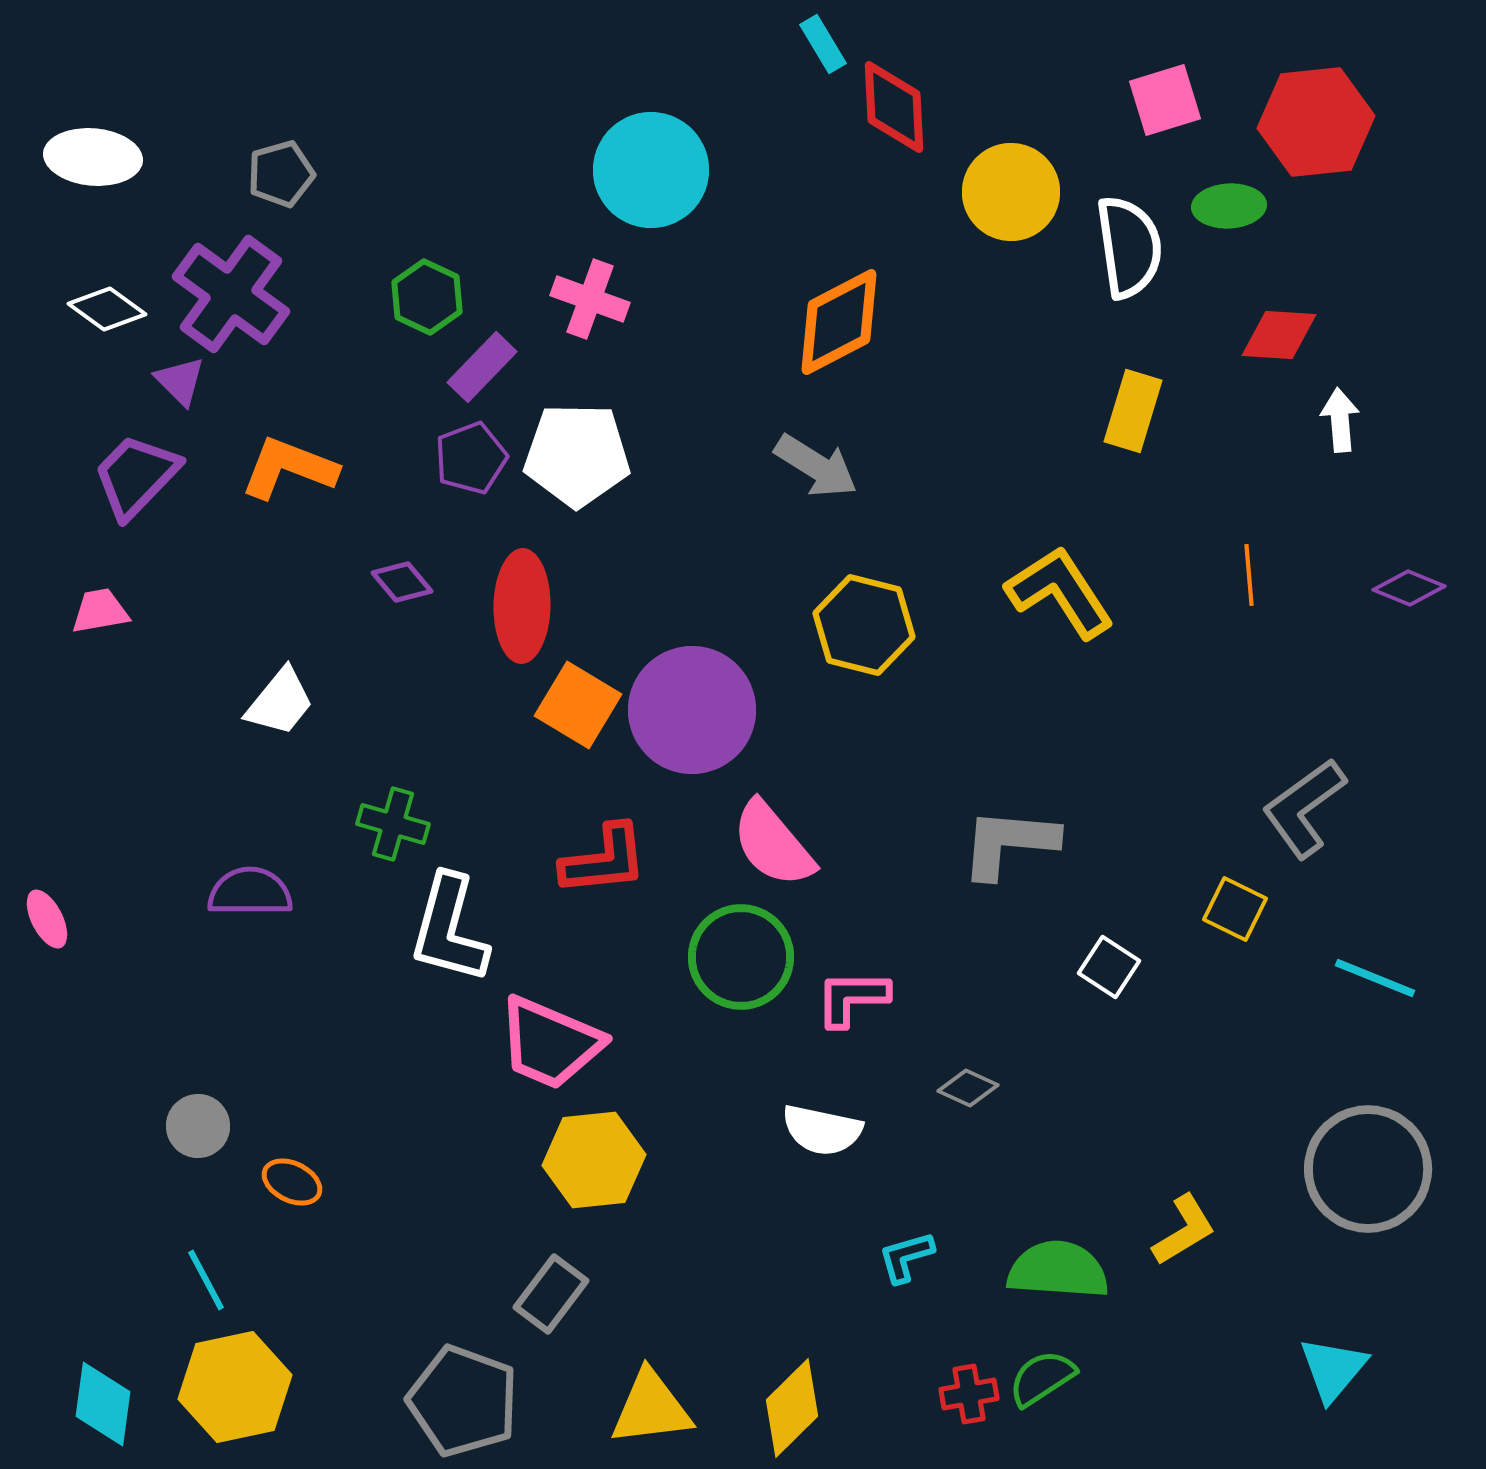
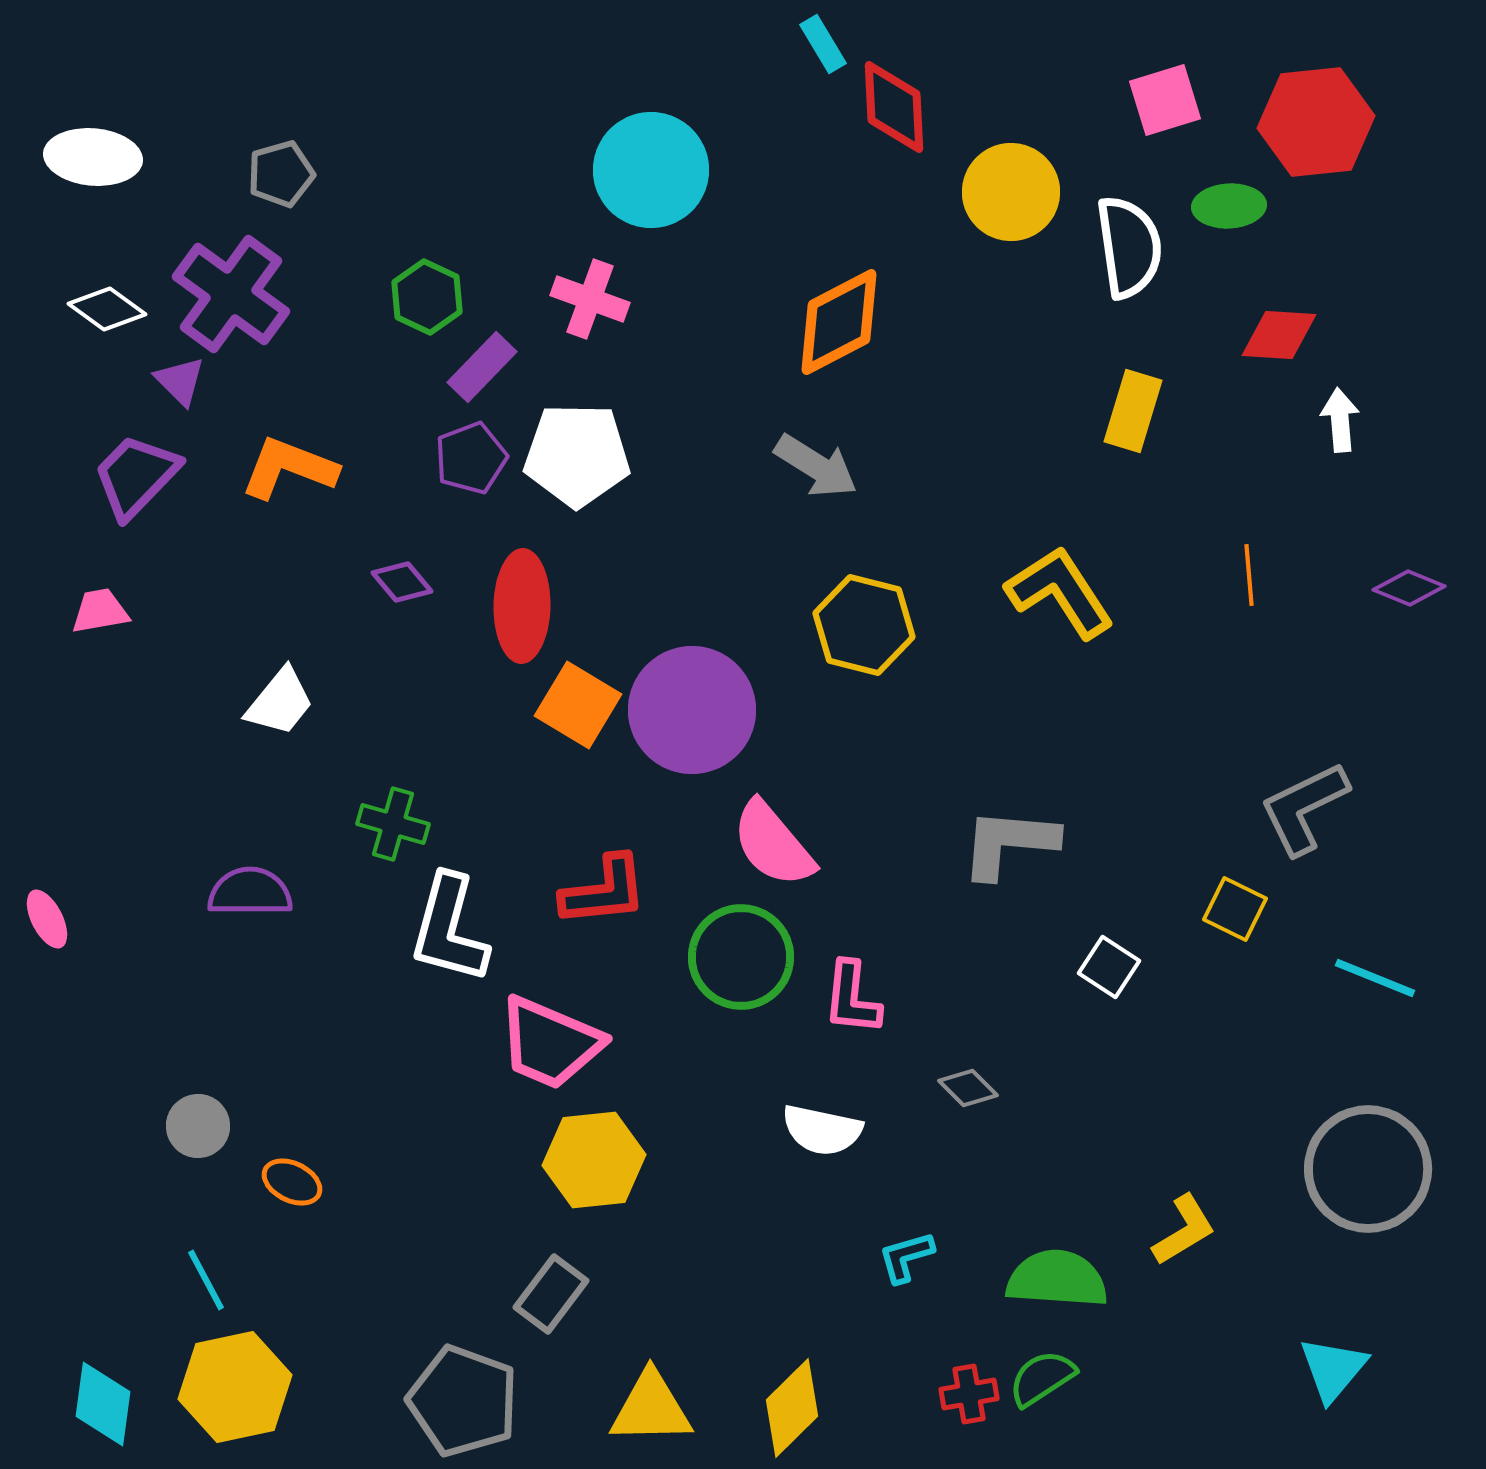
gray L-shape at (1304, 808): rotated 10 degrees clockwise
red L-shape at (604, 860): moved 31 px down
pink L-shape at (852, 998): rotated 84 degrees counterclockwise
gray diamond at (968, 1088): rotated 20 degrees clockwise
green semicircle at (1058, 1270): moved 1 px left, 9 px down
yellow triangle at (651, 1408): rotated 6 degrees clockwise
